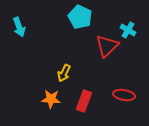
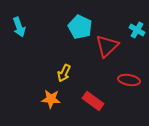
cyan pentagon: moved 10 px down
cyan cross: moved 9 px right
red ellipse: moved 5 px right, 15 px up
red rectangle: moved 9 px right; rotated 75 degrees counterclockwise
